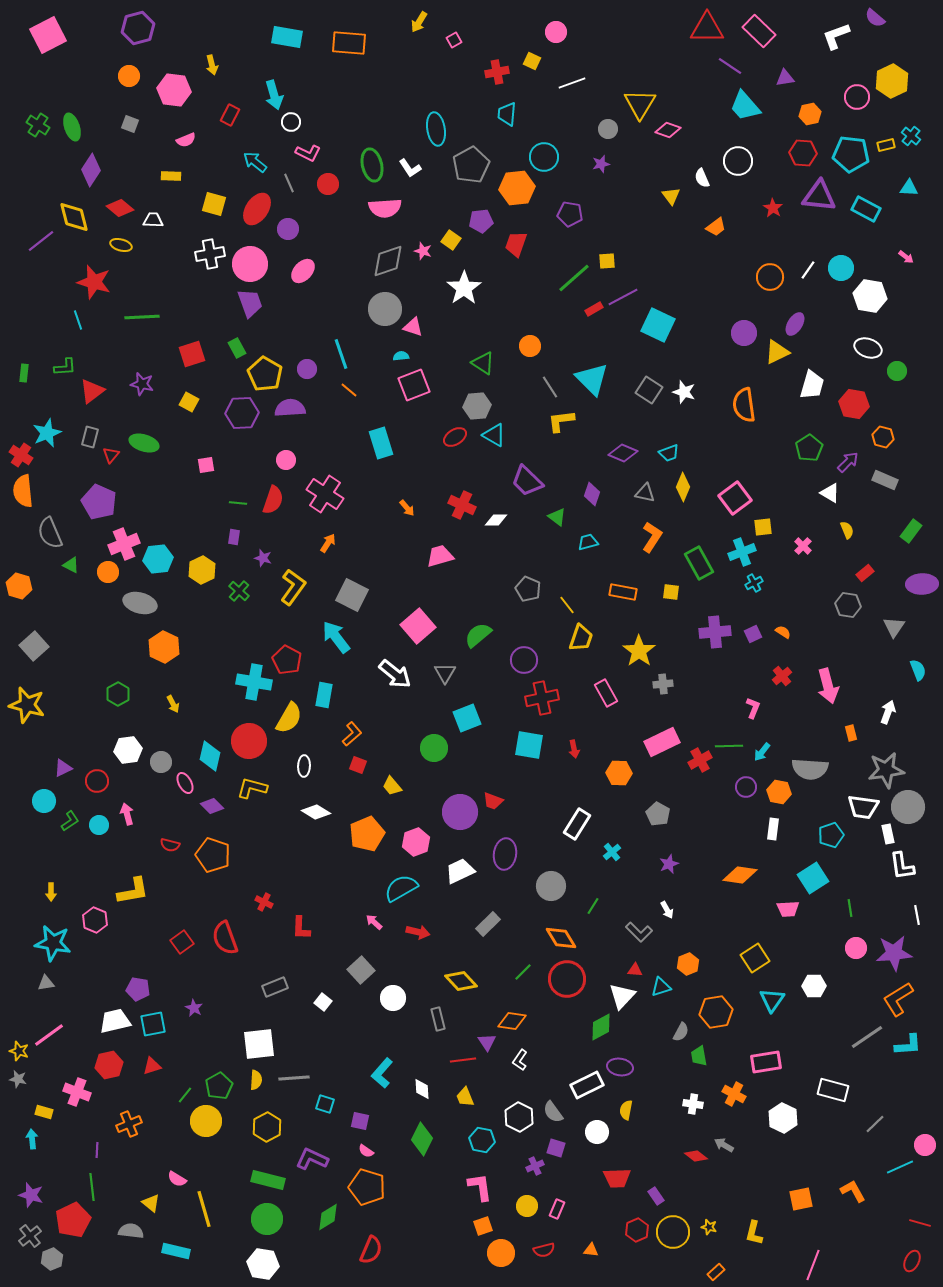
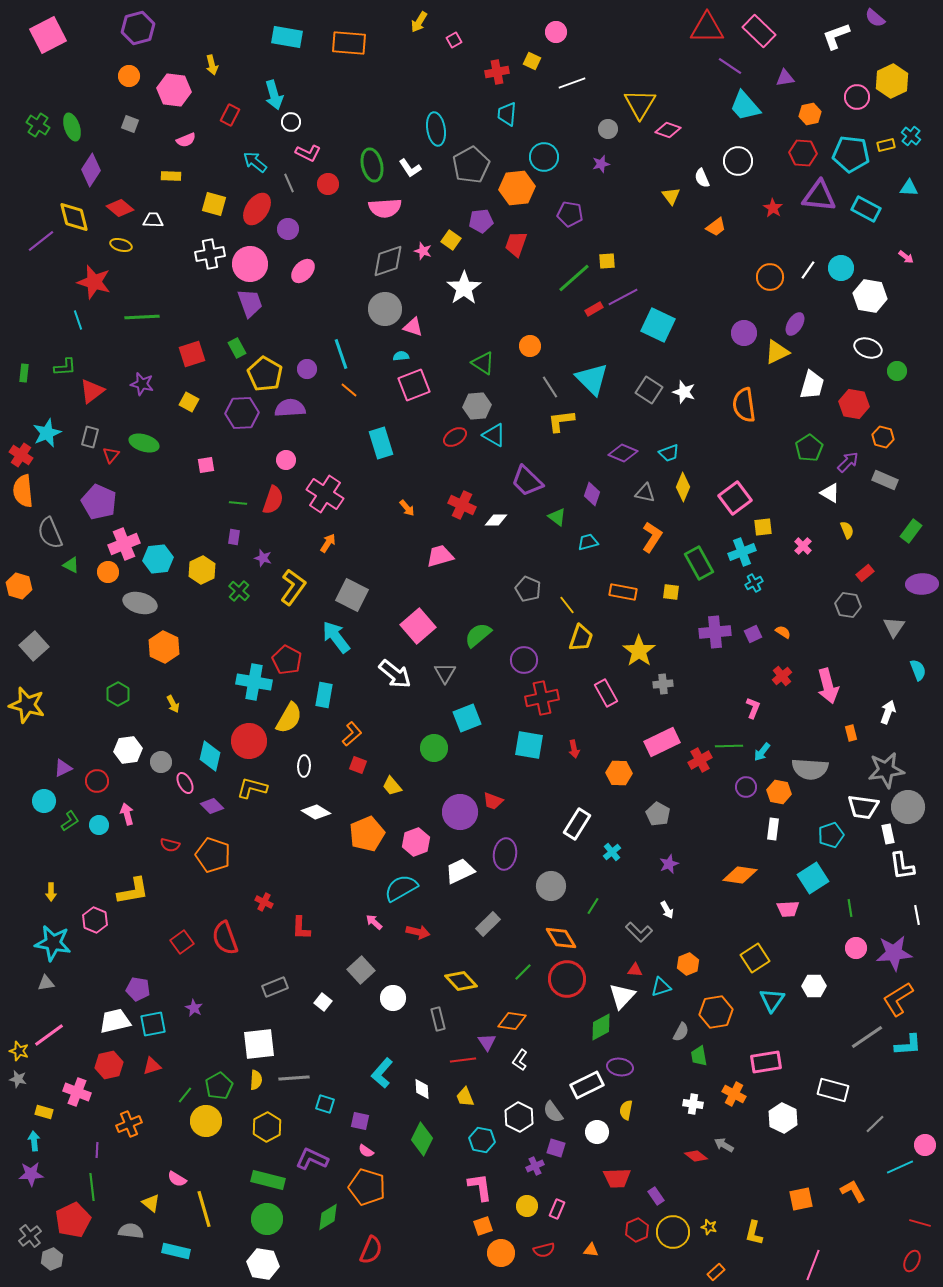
cyan arrow at (32, 1139): moved 2 px right, 2 px down
purple star at (31, 1195): moved 21 px up; rotated 20 degrees counterclockwise
